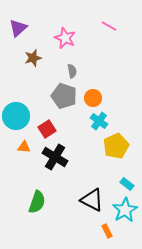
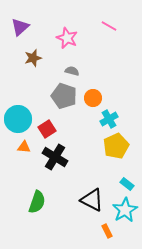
purple triangle: moved 2 px right, 1 px up
pink star: moved 2 px right
gray semicircle: rotated 64 degrees counterclockwise
cyan circle: moved 2 px right, 3 px down
cyan cross: moved 10 px right, 2 px up; rotated 24 degrees clockwise
